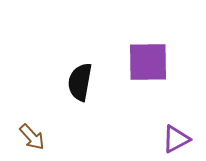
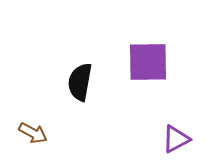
brown arrow: moved 1 px right, 4 px up; rotated 20 degrees counterclockwise
